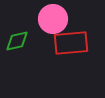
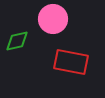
red rectangle: moved 19 px down; rotated 16 degrees clockwise
